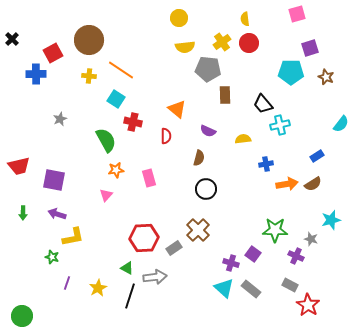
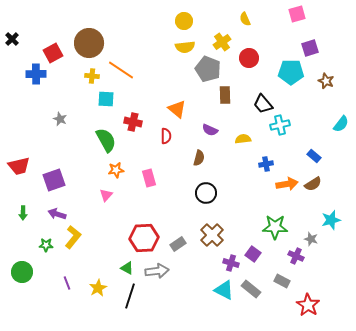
yellow circle at (179, 18): moved 5 px right, 3 px down
yellow semicircle at (245, 19): rotated 16 degrees counterclockwise
brown circle at (89, 40): moved 3 px down
red circle at (249, 43): moved 15 px down
gray pentagon at (208, 69): rotated 15 degrees clockwise
yellow cross at (89, 76): moved 3 px right
brown star at (326, 77): moved 4 px down
cyan square at (116, 99): moved 10 px left; rotated 30 degrees counterclockwise
gray star at (60, 119): rotated 24 degrees counterclockwise
purple semicircle at (208, 131): moved 2 px right, 1 px up
blue rectangle at (317, 156): moved 3 px left; rotated 72 degrees clockwise
purple square at (54, 180): rotated 30 degrees counterclockwise
black circle at (206, 189): moved 4 px down
brown cross at (198, 230): moved 14 px right, 5 px down
green star at (275, 230): moved 3 px up
yellow L-shape at (73, 237): rotated 40 degrees counterclockwise
gray rectangle at (174, 248): moved 4 px right, 4 px up
green star at (52, 257): moved 6 px left, 12 px up; rotated 16 degrees counterclockwise
gray arrow at (155, 277): moved 2 px right, 6 px up
purple line at (67, 283): rotated 40 degrees counterclockwise
gray rectangle at (290, 285): moved 8 px left, 4 px up
cyan triangle at (224, 288): moved 2 px down; rotated 15 degrees counterclockwise
green circle at (22, 316): moved 44 px up
